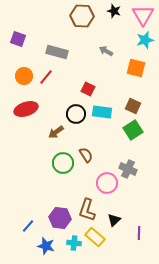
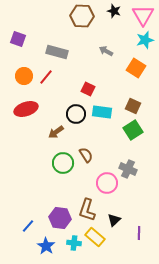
orange square: rotated 18 degrees clockwise
blue star: rotated 18 degrees clockwise
